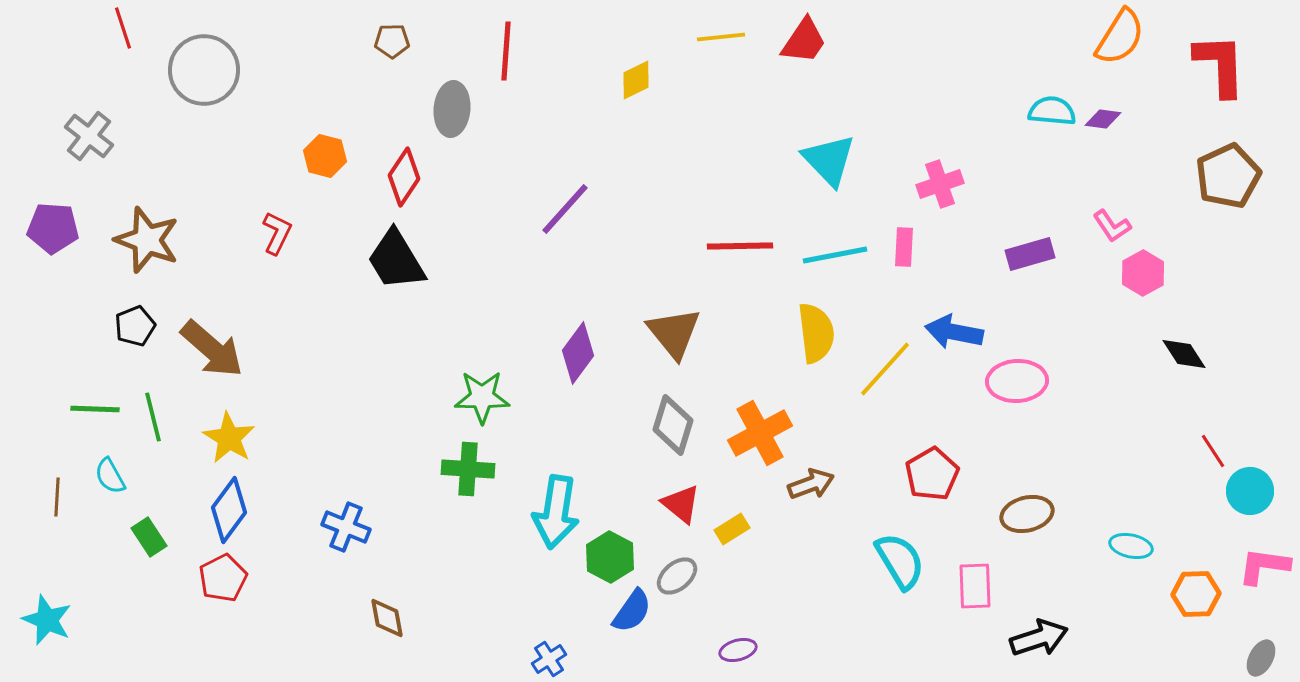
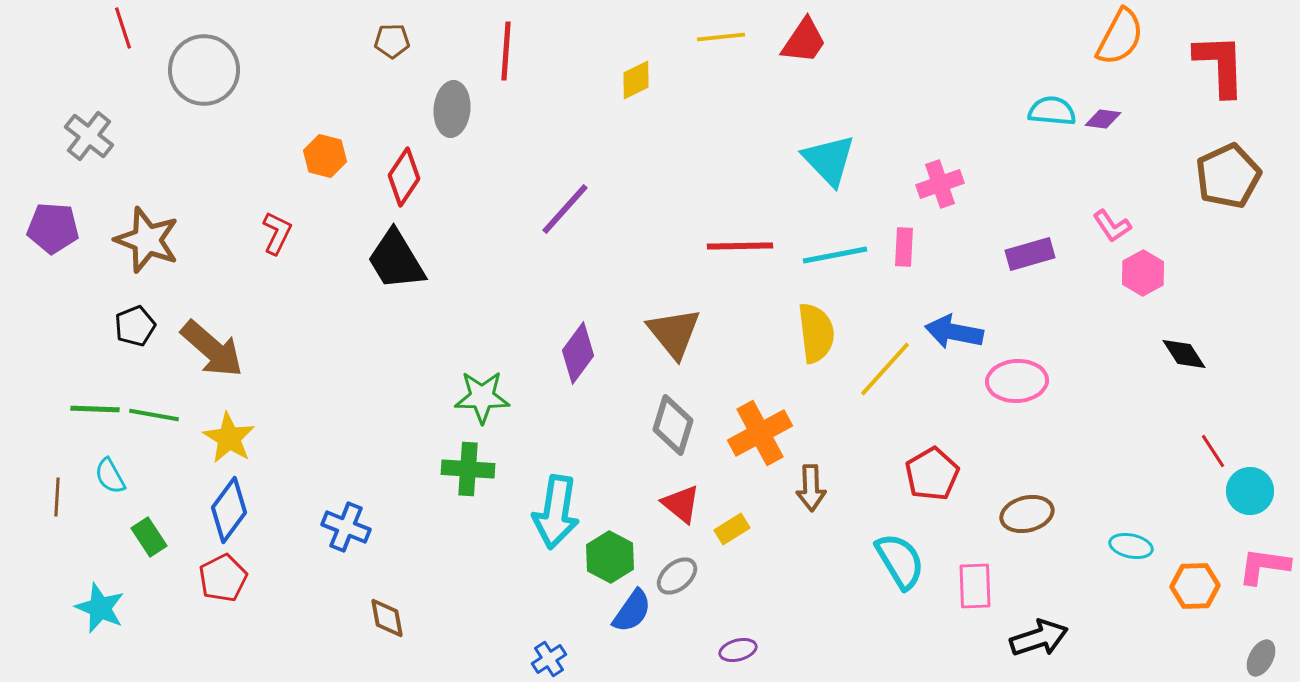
orange semicircle at (1120, 37): rotated 4 degrees counterclockwise
green line at (153, 417): moved 1 px right, 2 px up; rotated 66 degrees counterclockwise
brown arrow at (811, 484): moved 4 px down; rotated 108 degrees clockwise
orange hexagon at (1196, 594): moved 1 px left, 8 px up
cyan star at (47, 620): moved 53 px right, 12 px up
